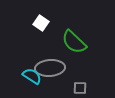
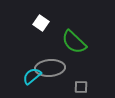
cyan semicircle: rotated 72 degrees counterclockwise
gray square: moved 1 px right, 1 px up
